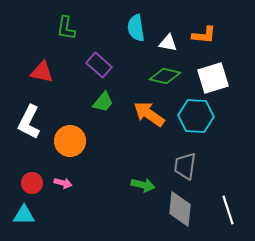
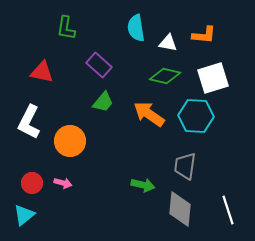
cyan triangle: rotated 40 degrees counterclockwise
